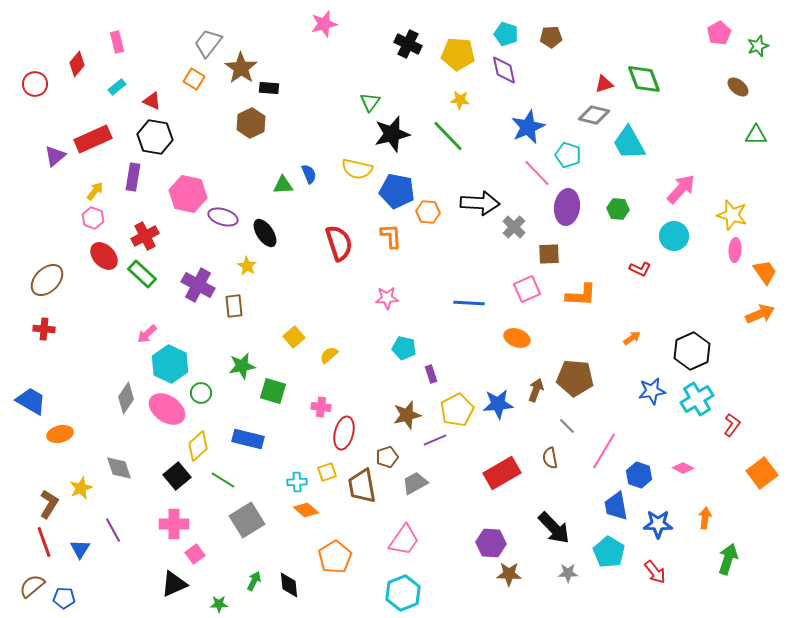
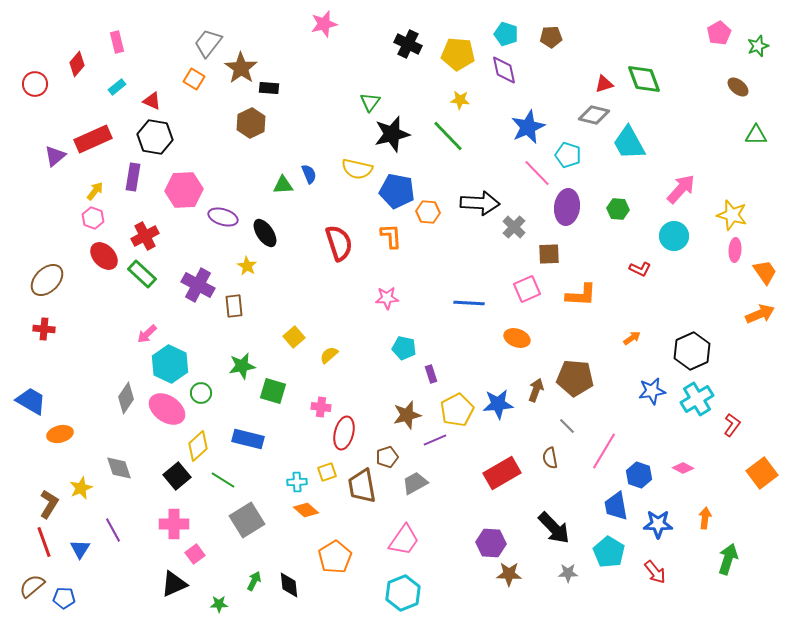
pink hexagon at (188, 194): moved 4 px left, 4 px up; rotated 15 degrees counterclockwise
